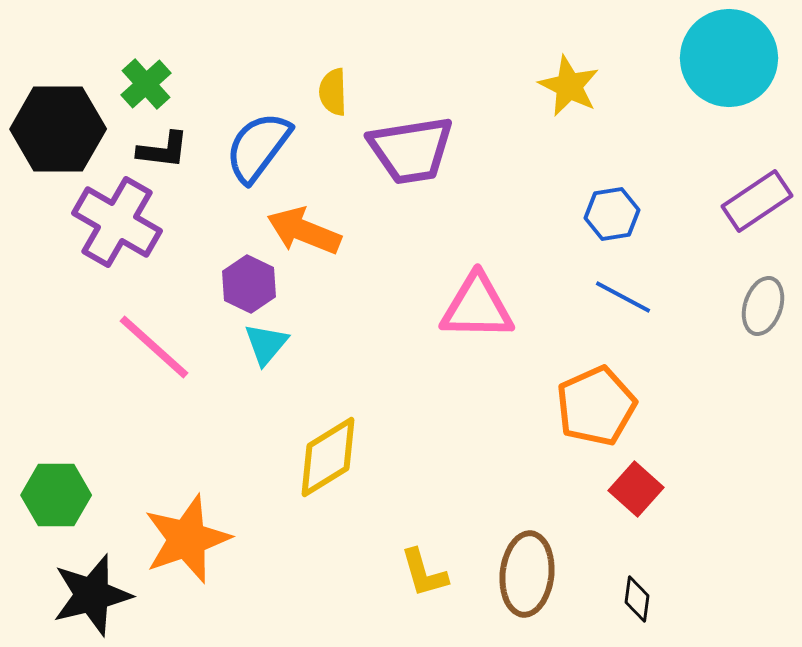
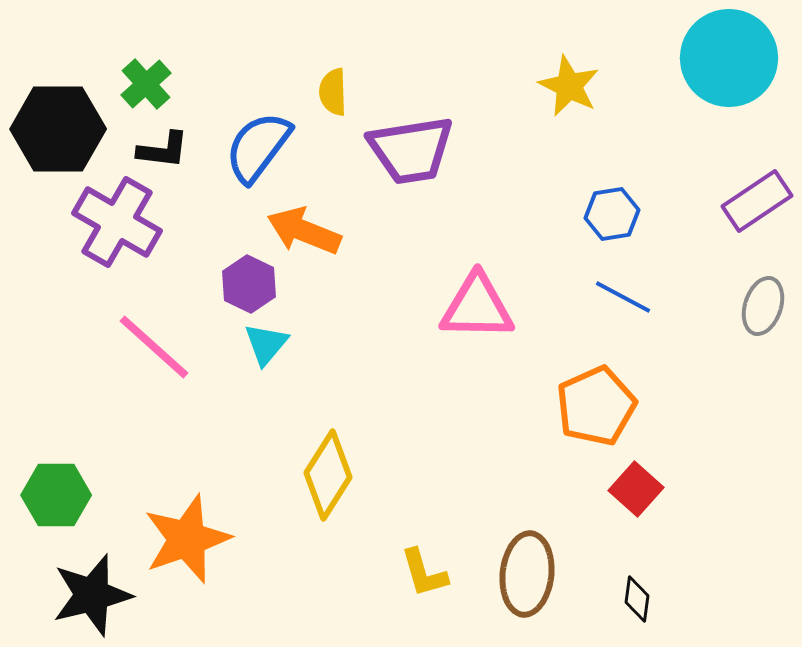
yellow diamond: moved 18 px down; rotated 26 degrees counterclockwise
